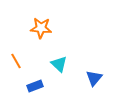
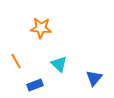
blue rectangle: moved 1 px up
